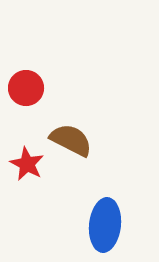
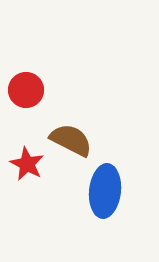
red circle: moved 2 px down
blue ellipse: moved 34 px up
